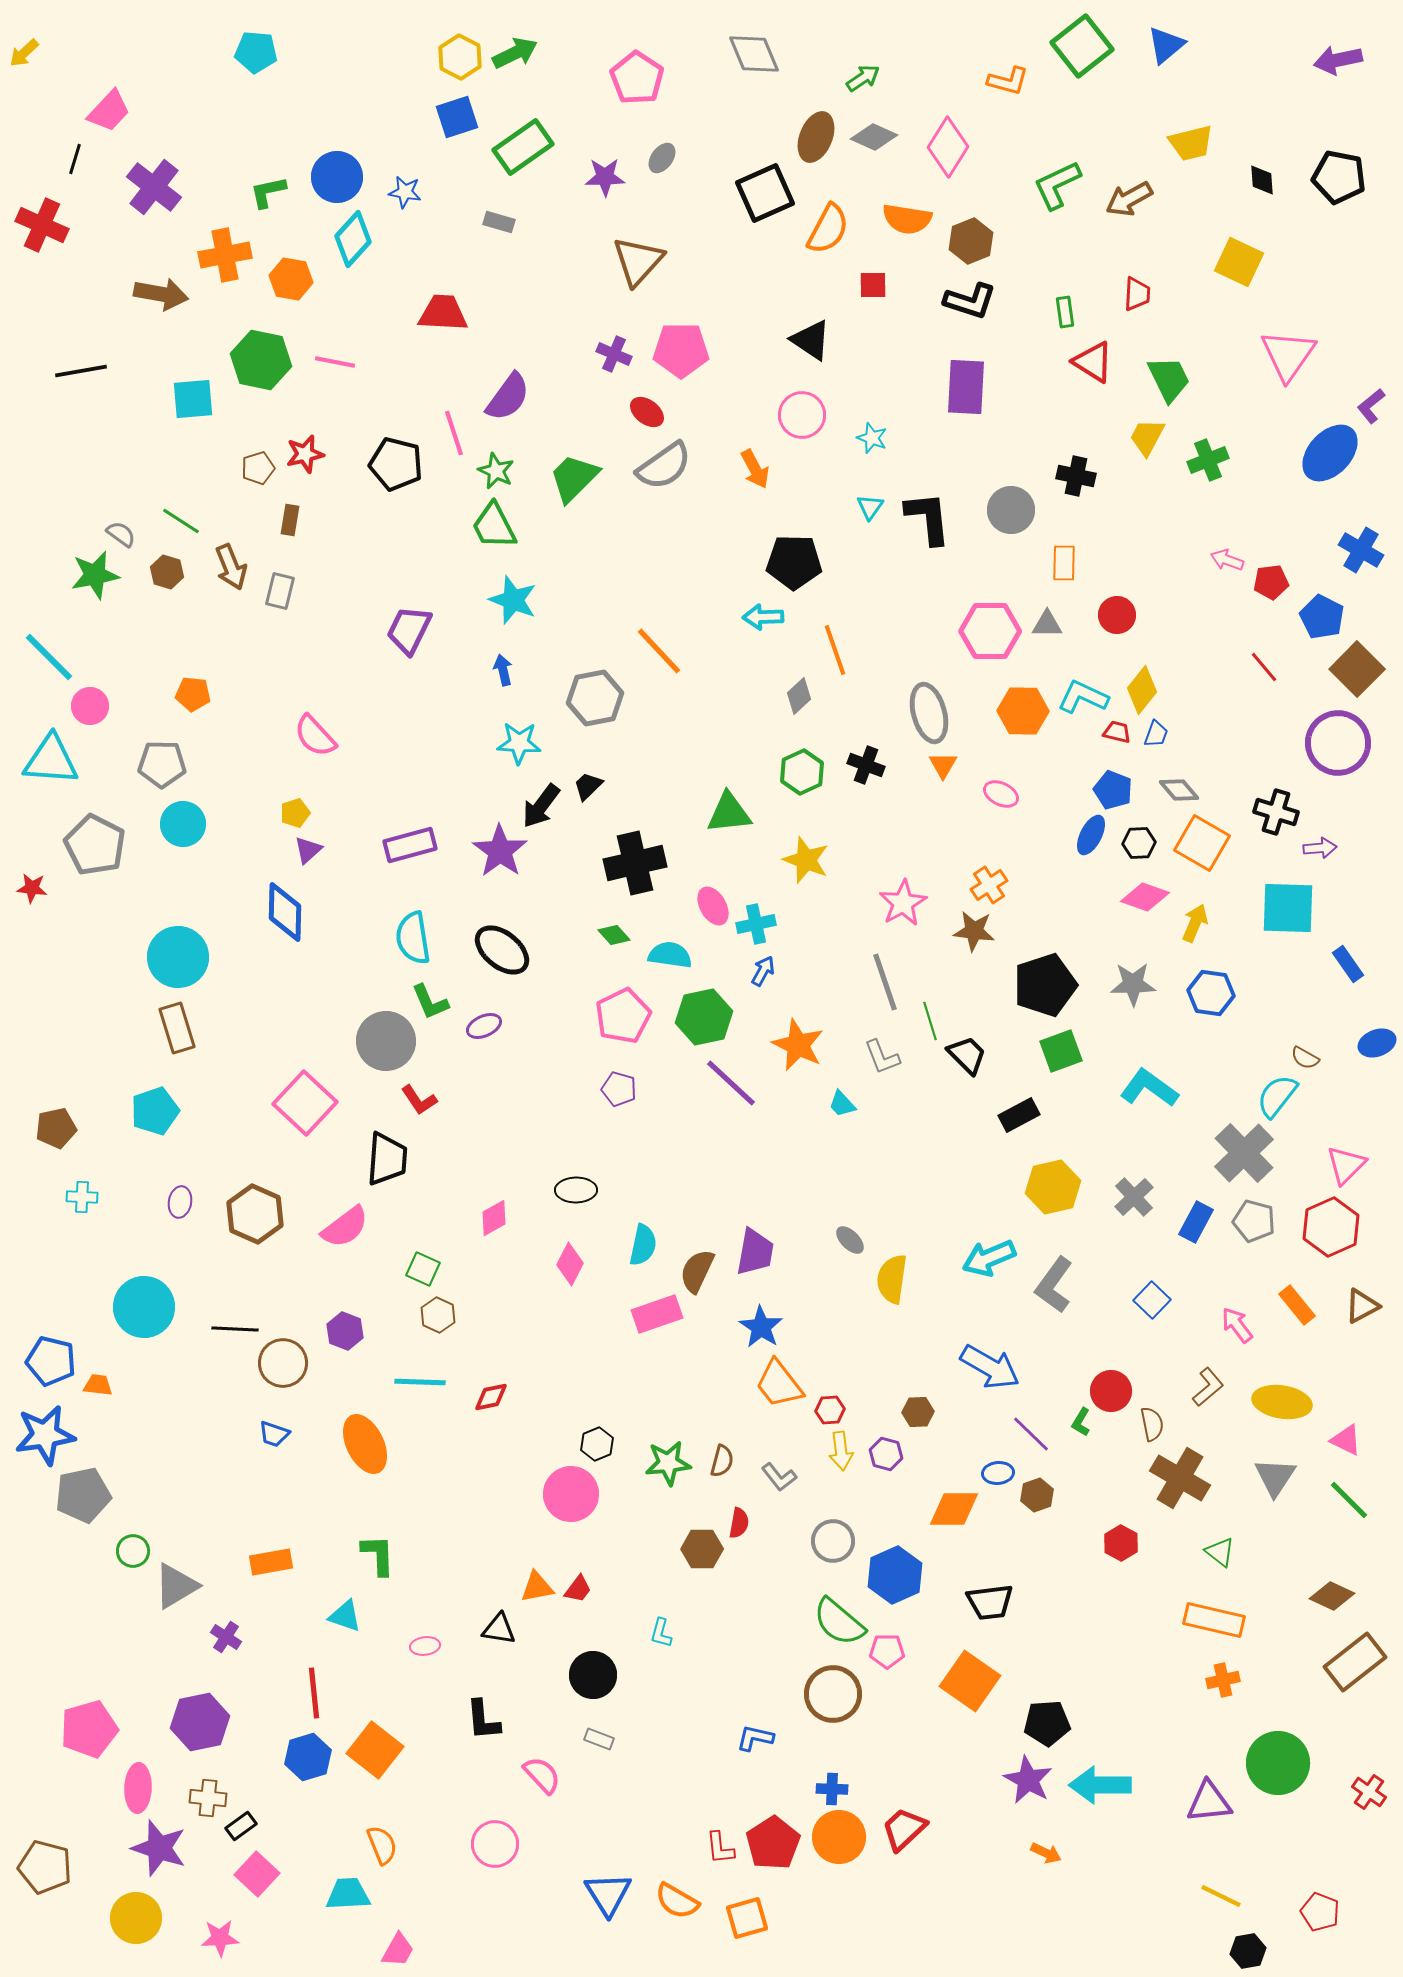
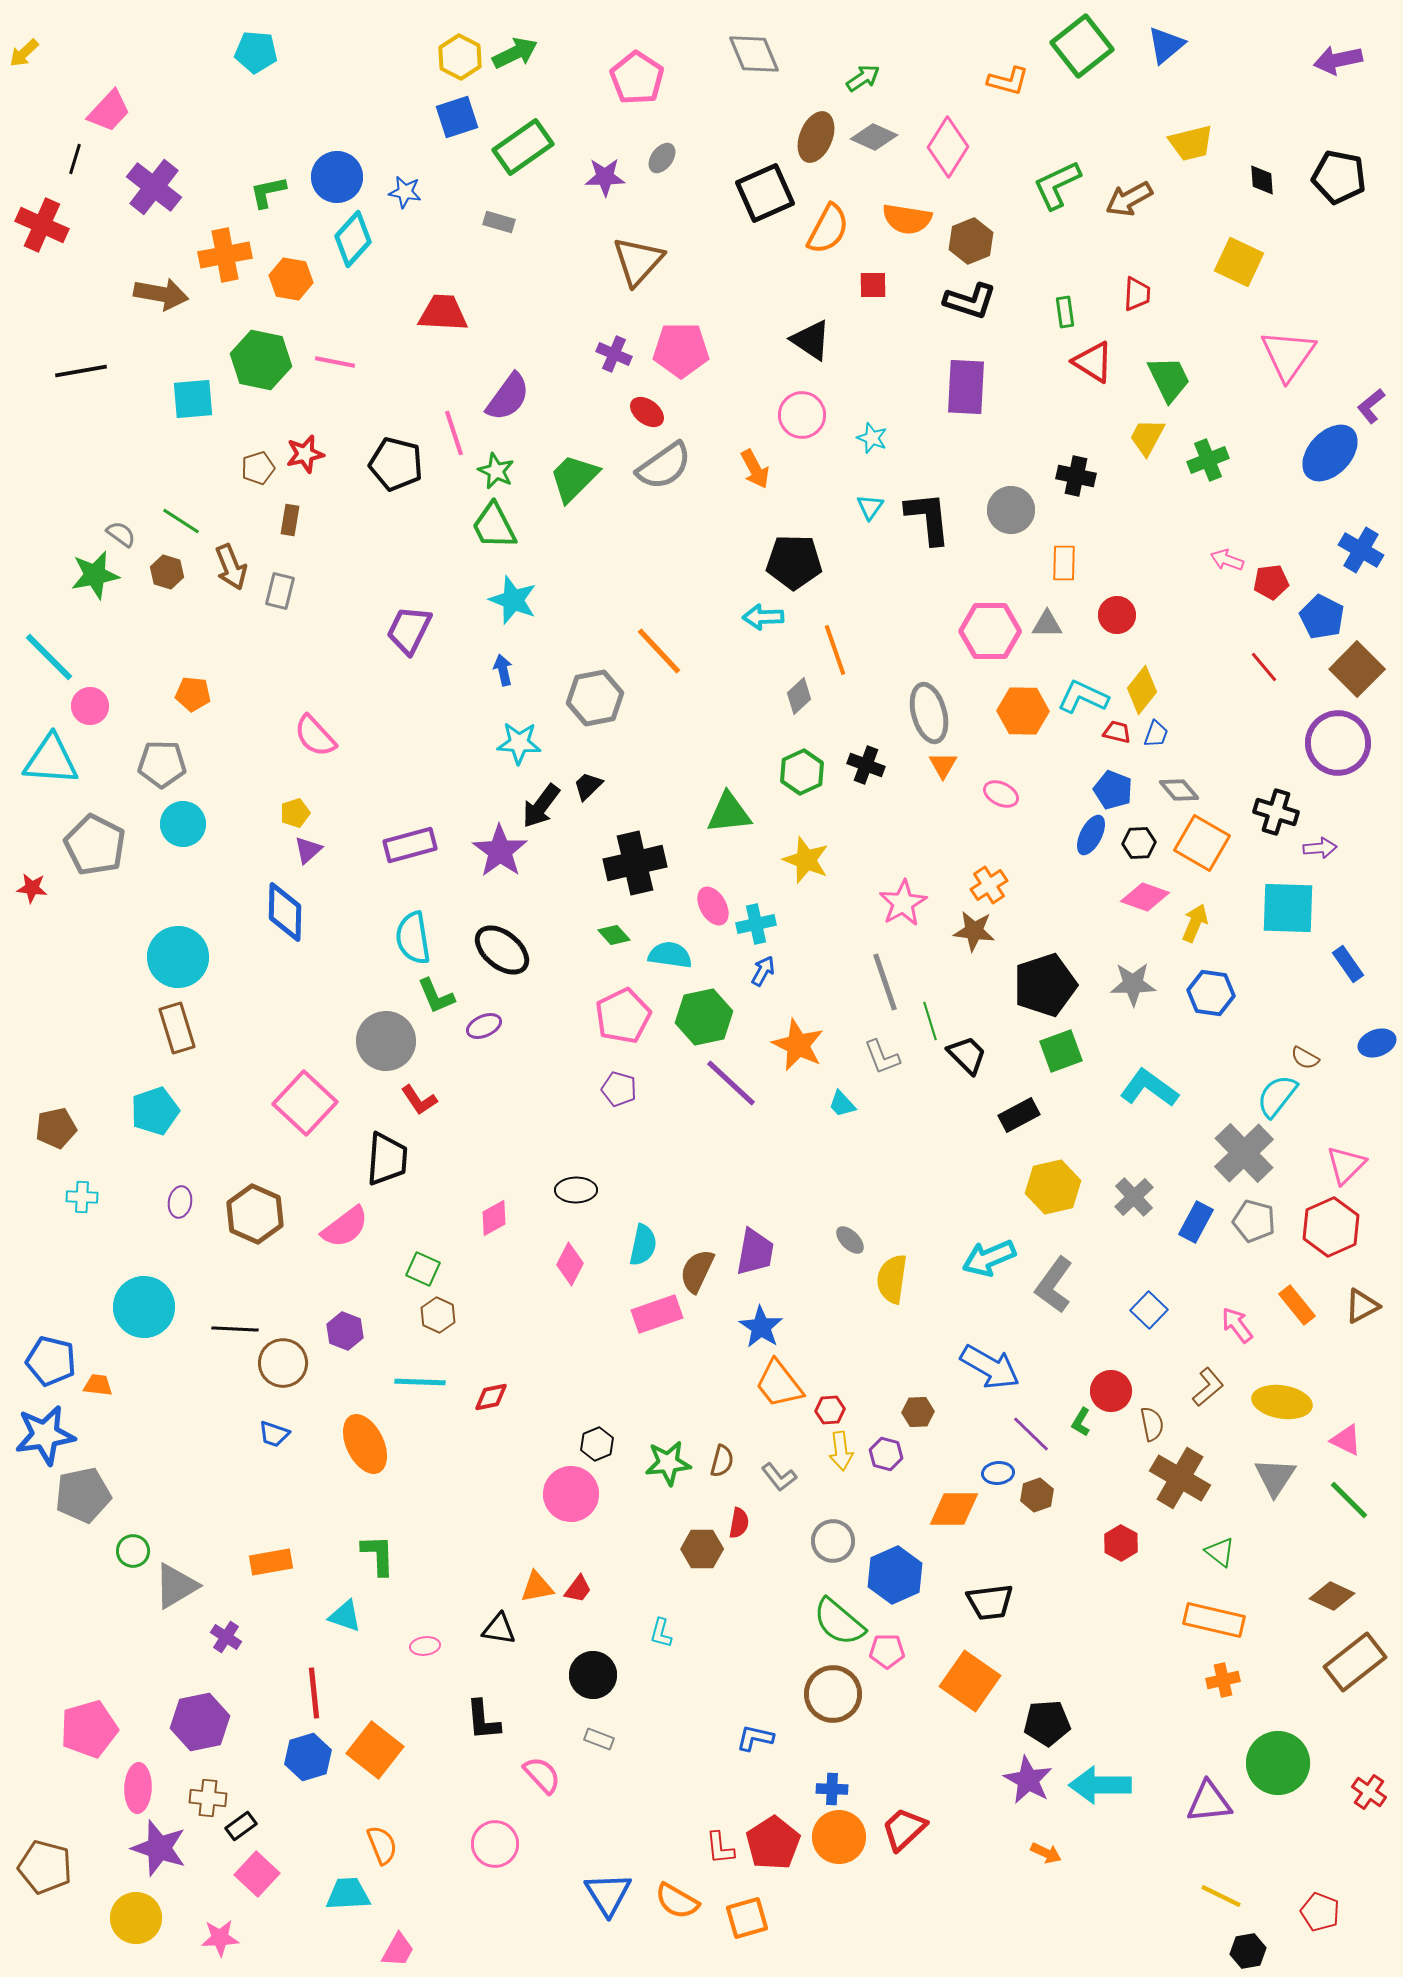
green L-shape at (430, 1002): moved 6 px right, 6 px up
blue square at (1152, 1300): moved 3 px left, 10 px down
